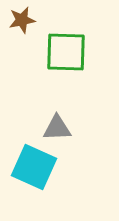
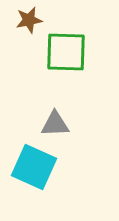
brown star: moved 7 px right
gray triangle: moved 2 px left, 4 px up
